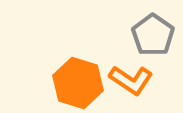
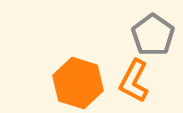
orange L-shape: moved 3 px right, 1 px down; rotated 84 degrees clockwise
